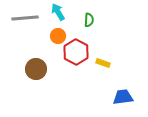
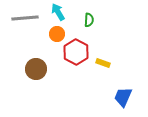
orange circle: moved 1 px left, 2 px up
blue trapezoid: rotated 60 degrees counterclockwise
